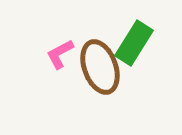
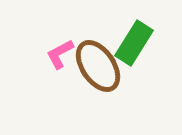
brown ellipse: moved 2 px left, 1 px up; rotated 14 degrees counterclockwise
